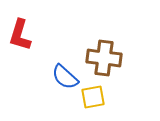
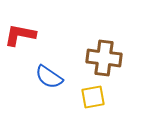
red L-shape: rotated 84 degrees clockwise
blue semicircle: moved 16 px left; rotated 8 degrees counterclockwise
